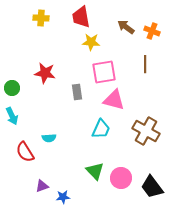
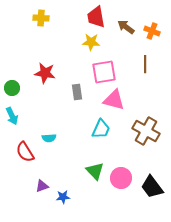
red trapezoid: moved 15 px right
